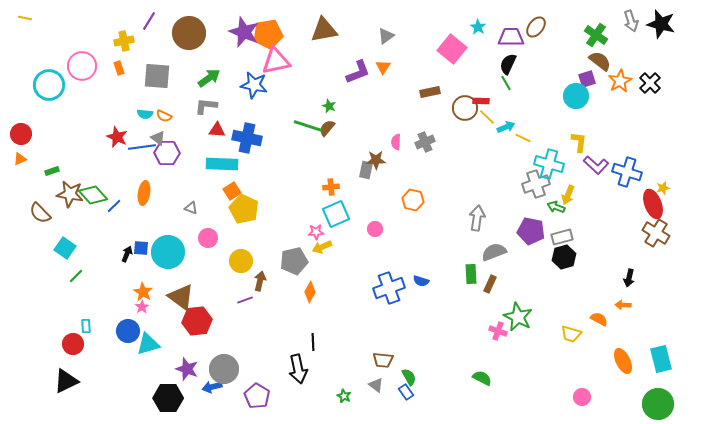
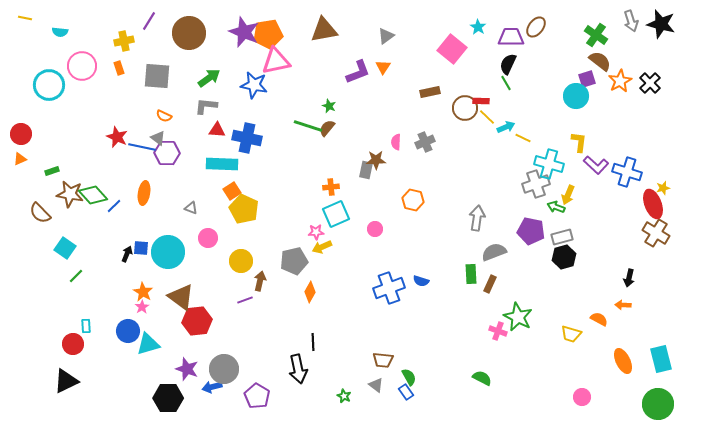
cyan semicircle at (145, 114): moved 85 px left, 82 px up
blue line at (142, 147): rotated 20 degrees clockwise
